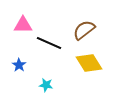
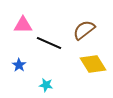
yellow diamond: moved 4 px right, 1 px down
